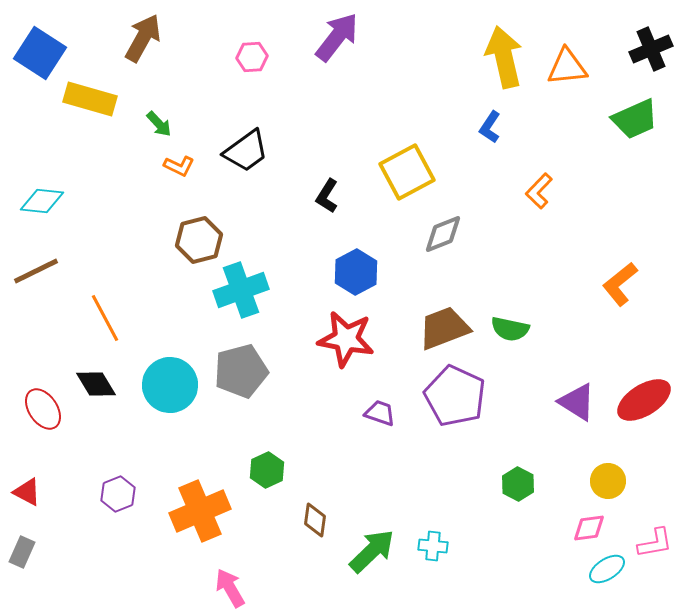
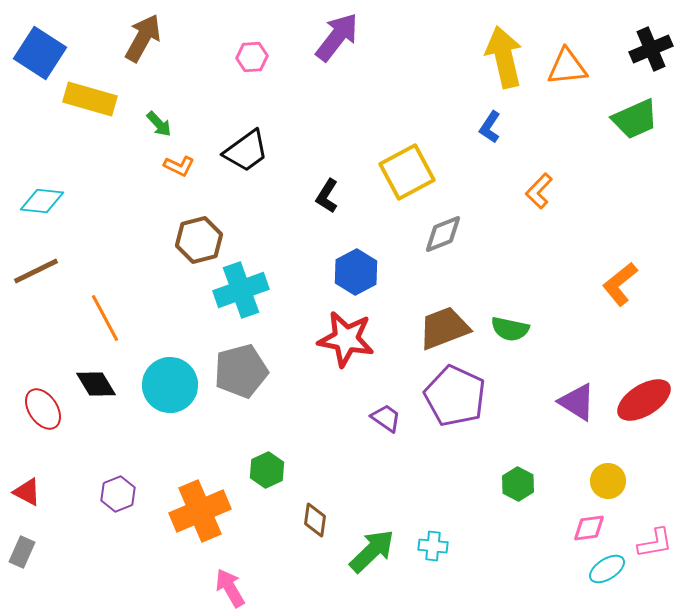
purple trapezoid at (380, 413): moved 6 px right, 5 px down; rotated 16 degrees clockwise
